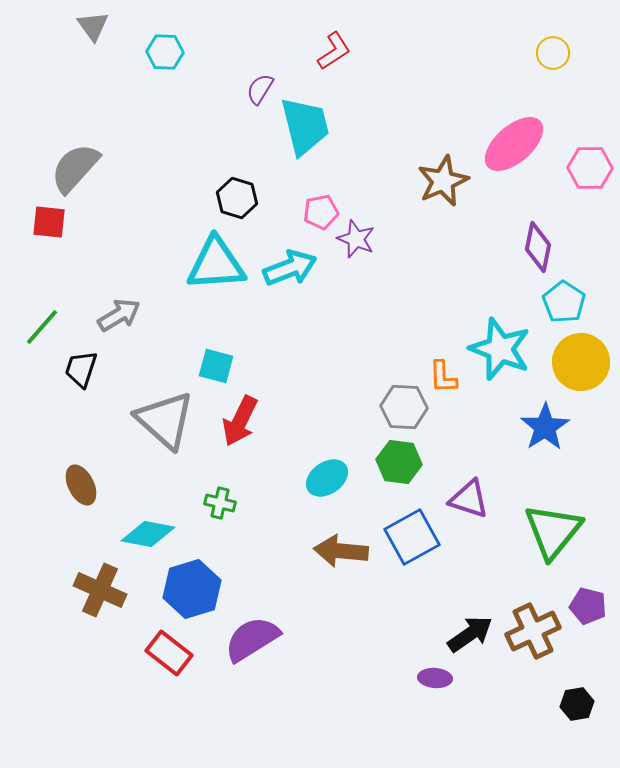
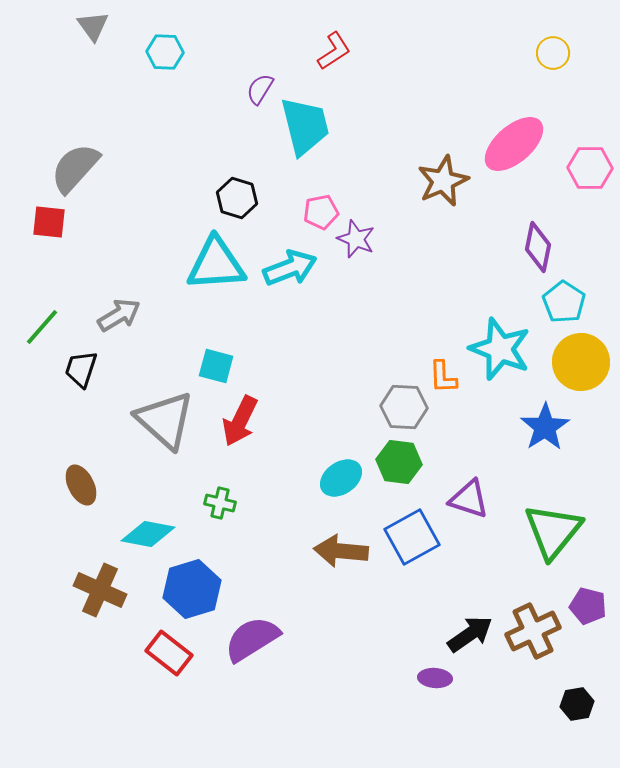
cyan ellipse at (327, 478): moved 14 px right
